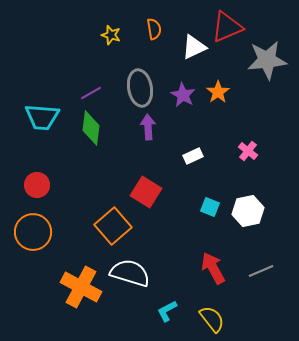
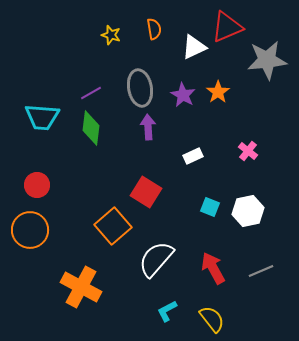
orange circle: moved 3 px left, 2 px up
white semicircle: moved 26 px right, 14 px up; rotated 66 degrees counterclockwise
